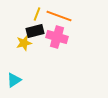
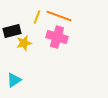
yellow line: moved 3 px down
black rectangle: moved 23 px left
